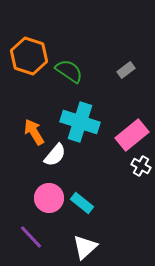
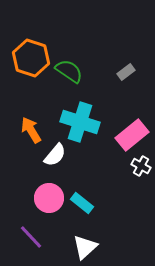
orange hexagon: moved 2 px right, 2 px down
gray rectangle: moved 2 px down
orange arrow: moved 3 px left, 2 px up
